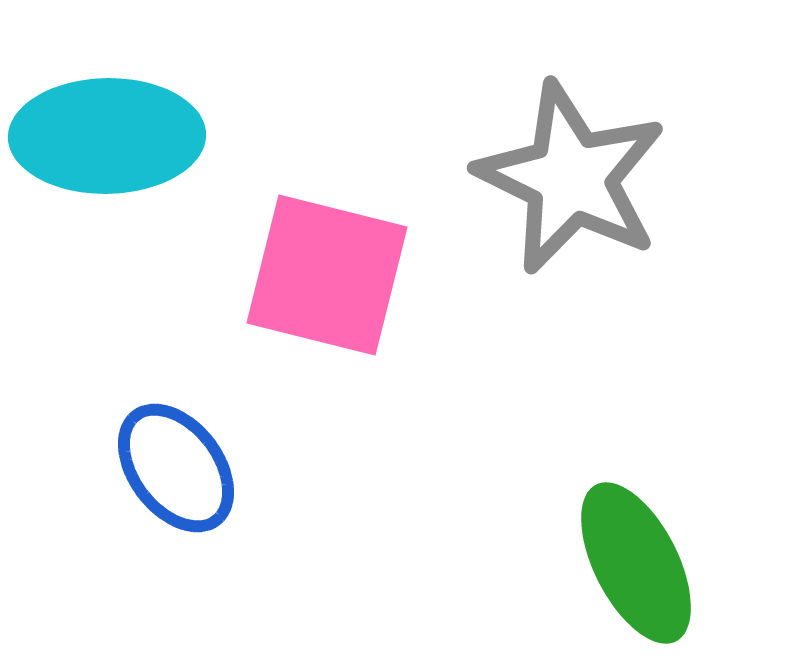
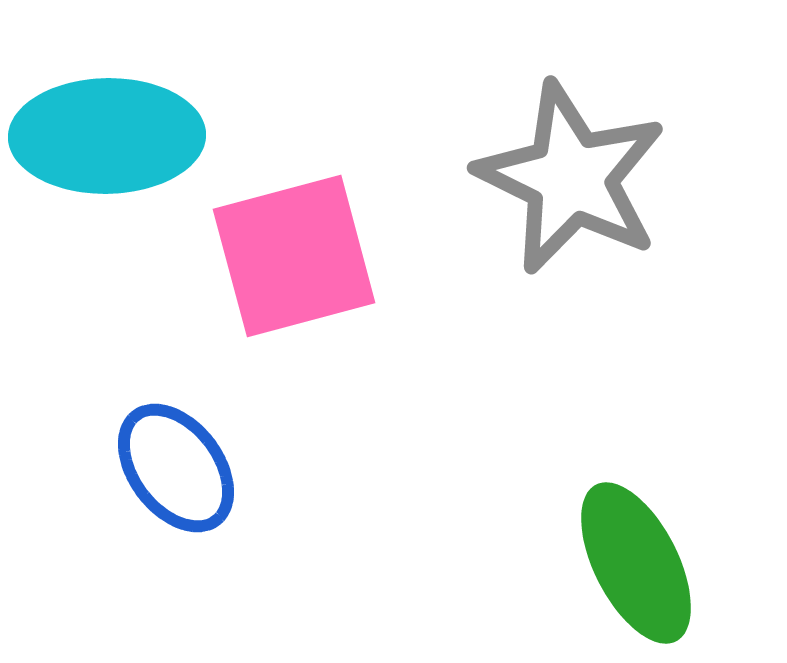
pink square: moved 33 px left, 19 px up; rotated 29 degrees counterclockwise
